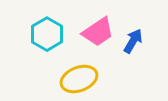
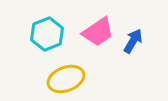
cyan hexagon: rotated 8 degrees clockwise
yellow ellipse: moved 13 px left
